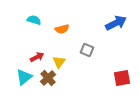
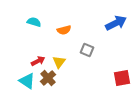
cyan semicircle: moved 2 px down
orange semicircle: moved 2 px right, 1 px down
red arrow: moved 1 px right, 4 px down
cyan triangle: moved 3 px right, 4 px down; rotated 48 degrees counterclockwise
